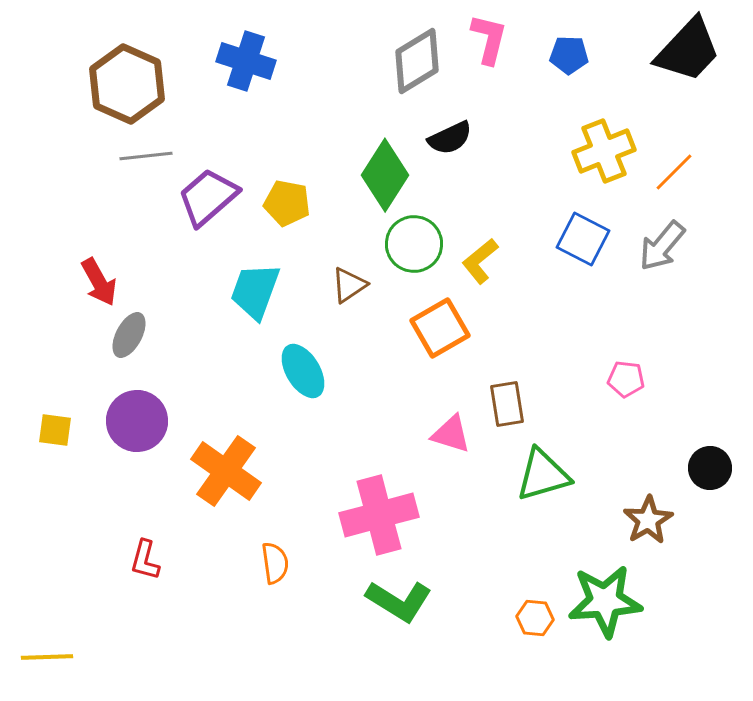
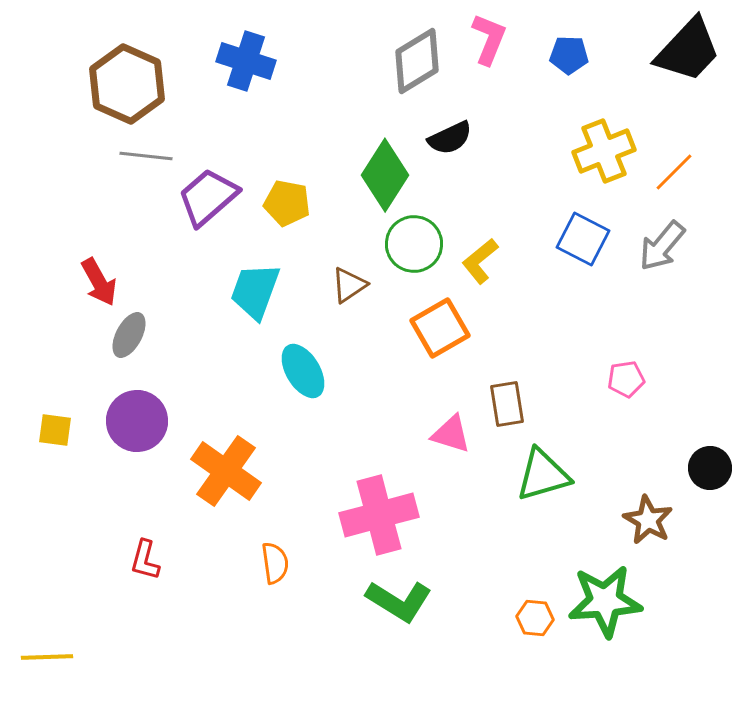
pink L-shape: rotated 8 degrees clockwise
gray line: rotated 12 degrees clockwise
pink pentagon: rotated 15 degrees counterclockwise
brown star: rotated 12 degrees counterclockwise
